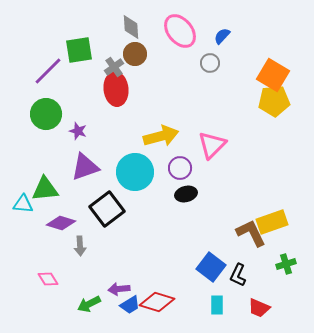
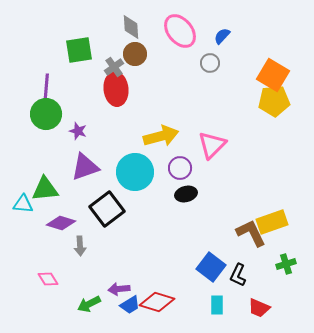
purple line: moved 2 px left, 19 px down; rotated 40 degrees counterclockwise
